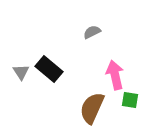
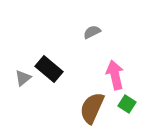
gray triangle: moved 2 px right, 6 px down; rotated 24 degrees clockwise
green square: moved 3 px left, 4 px down; rotated 24 degrees clockwise
